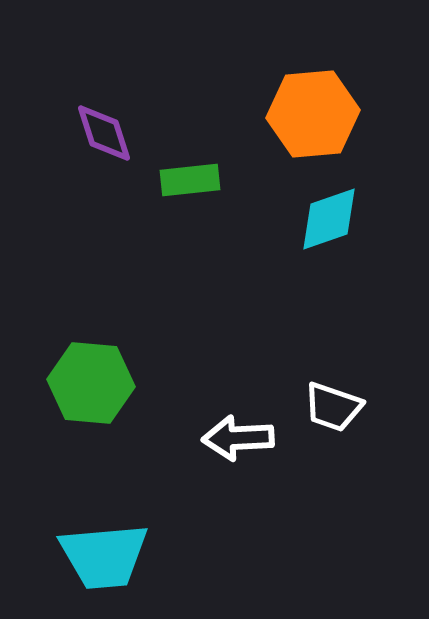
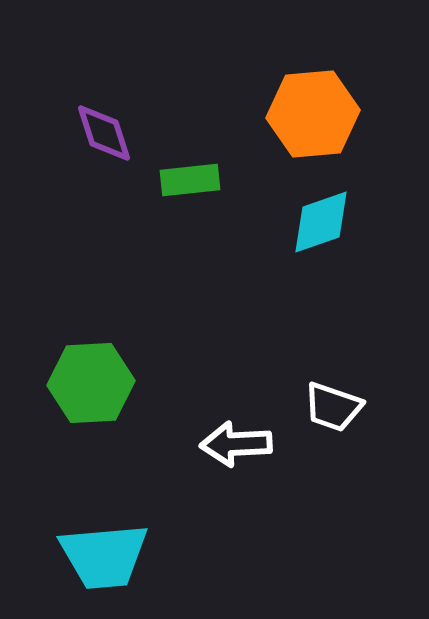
cyan diamond: moved 8 px left, 3 px down
green hexagon: rotated 8 degrees counterclockwise
white arrow: moved 2 px left, 6 px down
